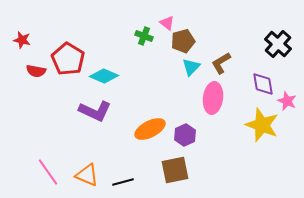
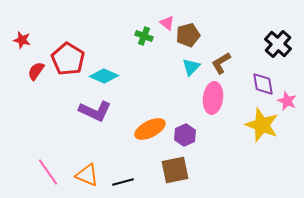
brown pentagon: moved 5 px right, 6 px up
red semicircle: rotated 114 degrees clockwise
